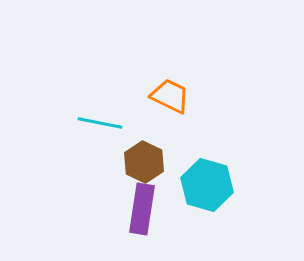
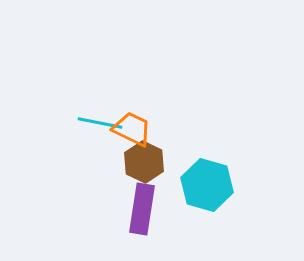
orange trapezoid: moved 38 px left, 33 px down
